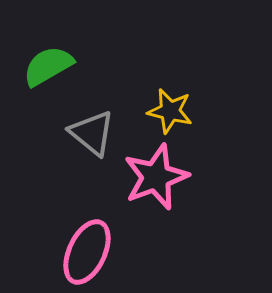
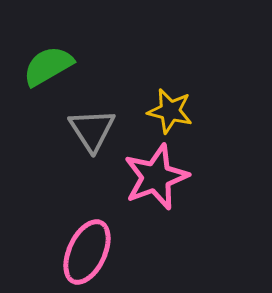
gray triangle: moved 3 px up; rotated 18 degrees clockwise
